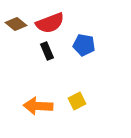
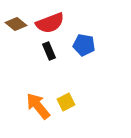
black rectangle: moved 2 px right
yellow square: moved 11 px left, 1 px down
orange arrow: rotated 48 degrees clockwise
